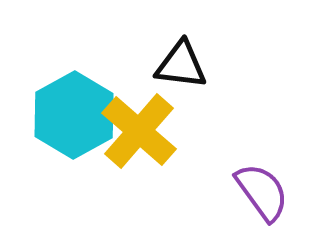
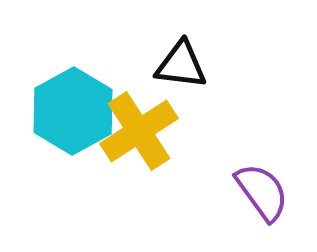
cyan hexagon: moved 1 px left, 4 px up
yellow cross: rotated 16 degrees clockwise
